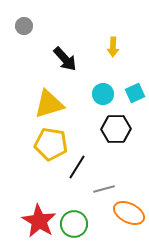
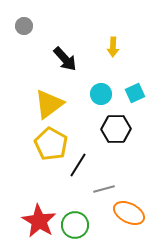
cyan circle: moved 2 px left
yellow triangle: rotated 20 degrees counterclockwise
yellow pentagon: rotated 20 degrees clockwise
black line: moved 1 px right, 2 px up
green circle: moved 1 px right, 1 px down
